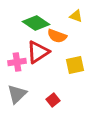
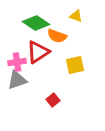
gray triangle: moved 14 px up; rotated 25 degrees clockwise
